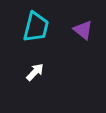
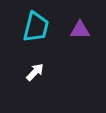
purple triangle: moved 3 px left; rotated 40 degrees counterclockwise
